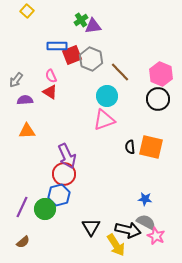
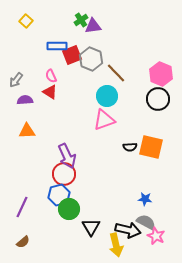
yellow square: moved 1 px left, 10 px down
brown line: moved 4 px left, 1 px down
black semicircle: rotated 88 degrees counterclockwise
green circle: moved 24 px right
yellow arrow: rotated 20 degrees clockwise
